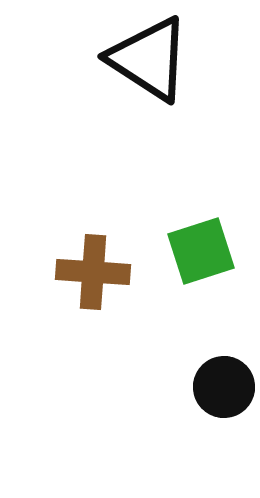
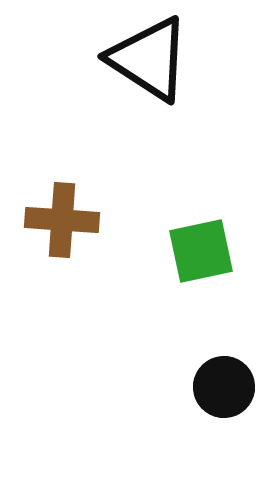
green square: rotated 6 degrees clockwise
brown cross: moved 31 px left, 52 px up
